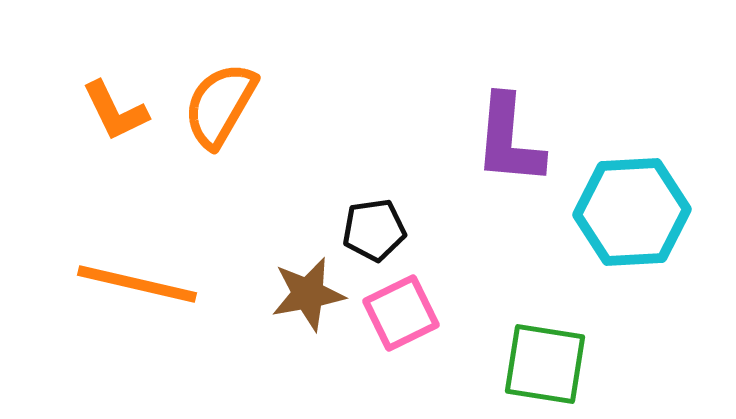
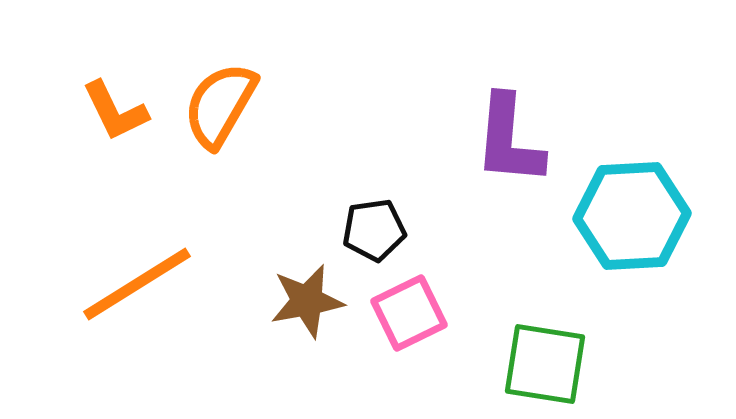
cyan hexagon: moved 4 px down
orange line: rotated 45 degrees counterclockwise
brown star: moved 1 px left, 7 px down
pink square: moved 8 px right
